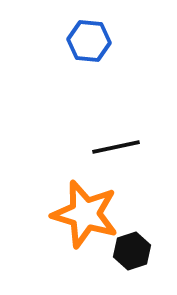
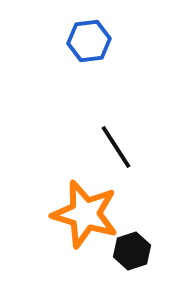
blue hexagon: rotated 12 degrees counterclockwise
black line: rotated 69 degrees clockwise
